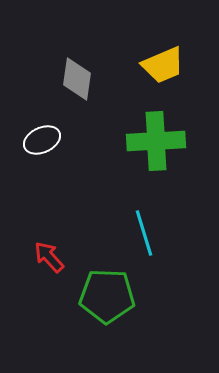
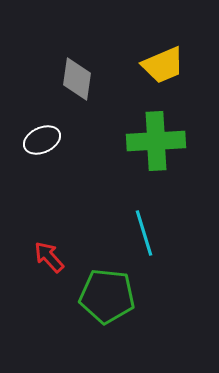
green pentagon: rotated 4 degrees clockwise
